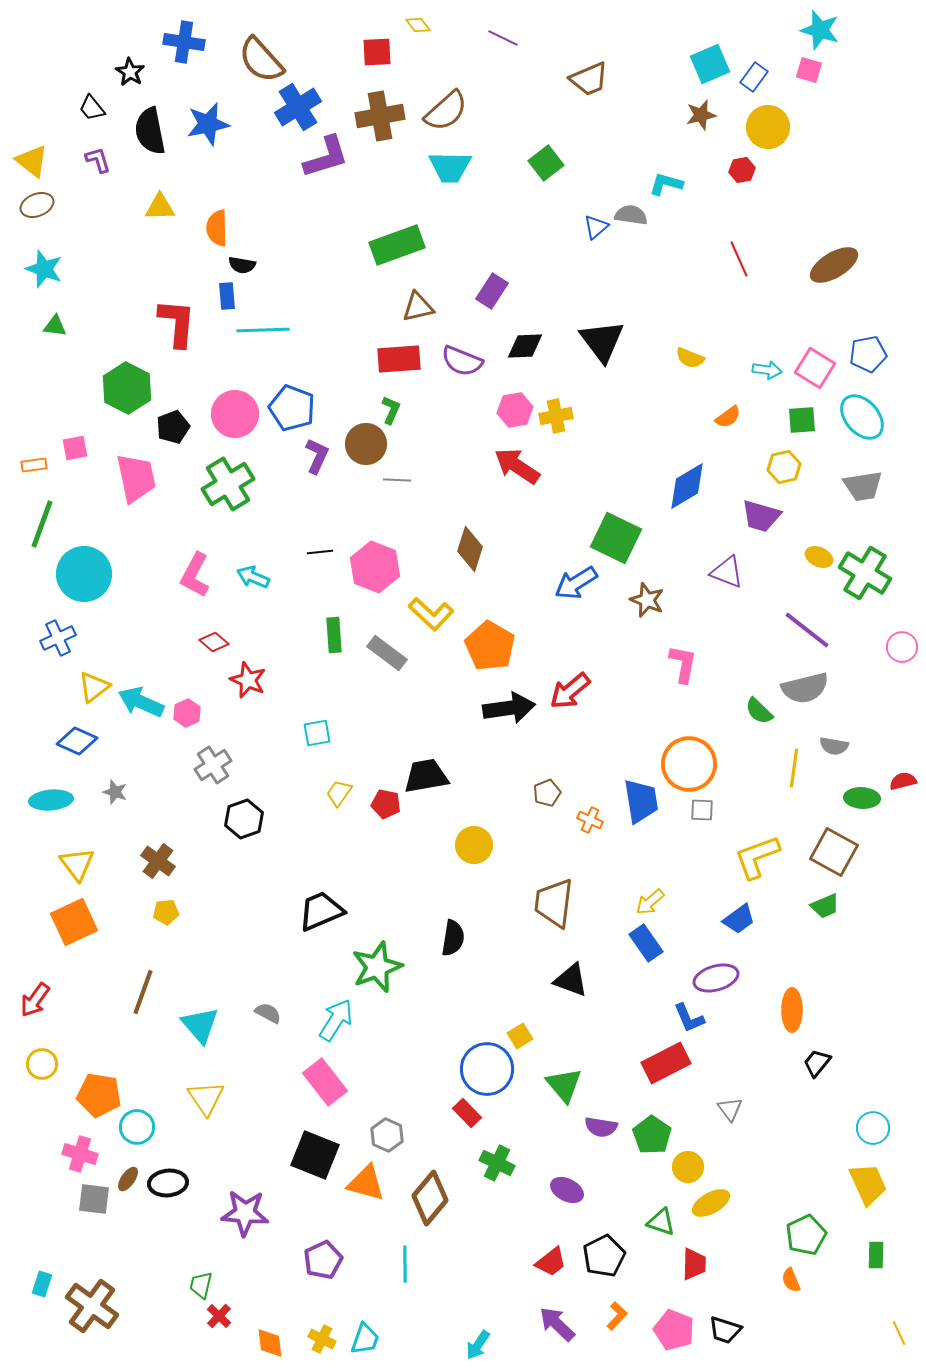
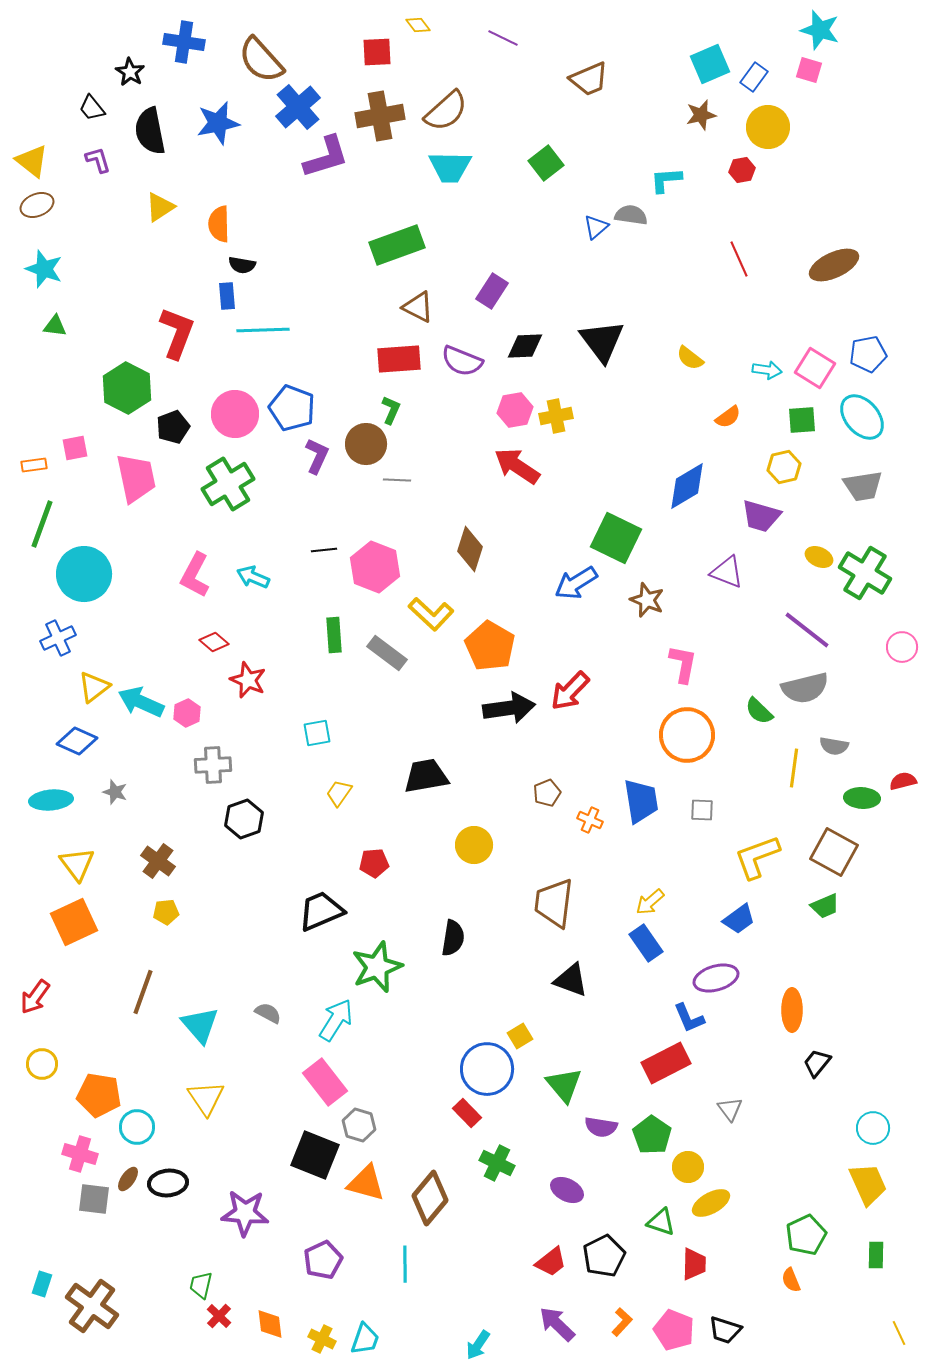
blue cross at (298, 107): rotated 9 degrees counterclockwise
blue star at (208, 124): moved 10 px right, 1 px up
cyan L-shape at (666, 184): moved 4 px up; rotated 20 degrees counterclockwise
yellow triangle at (160, 207): rotated 32 degrees counterclockwise
orange semicircle at (217, 228): moved 2 px right, 4 px up
brown ellipse at (834, 265): rotated 6 degrees clockwise
brown triangle at (418, 307): rotated 40 degrees clockwise
red L-shape at (177, 323): moved 10 px down; rotated 16 degrees clockwise
yellow semicircle at (690, 358): rotated 16 degrees clockwise
black line at (320, 552): moved 4 px right, 2 px up
red arrow at (570, 691): rotated 6 degrees counterclockwise
orange circle at (689, 764): moved 2 px left, 29 px up
gray cross at (213, 765): rotated 30 degrees clockwise
red pentagon at (386, 804): moved 12 px left, 59 px down; rotated 16 degrees counterclockwise
red arrow at (35, 1000): moved 3 px up
gray hexagon at (387, 1135): moved 28 px left, 10 px up; rotated 8 degrees counterclockwise
orange L-shape at (617, 1316): moved 5 px right, 6 px down
orange diamond at (270, 1343): moved 19 px up
